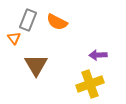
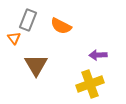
orange semicircle: moved 4 px right, 4 px down
